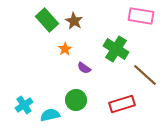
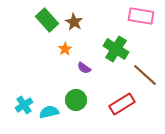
brown star: moved 1 px down
red rectangle: rotated 15 degrees counterclockwise
cyan semicircle: moved 1 px left, 3 px up
